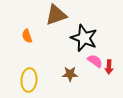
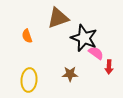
brown triangle: moved 2 px right, 3 px down
pink semicircle: moved 1 px right, 8 px up
